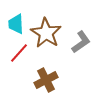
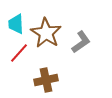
brown cross: rotated 15 degrees clockwise
